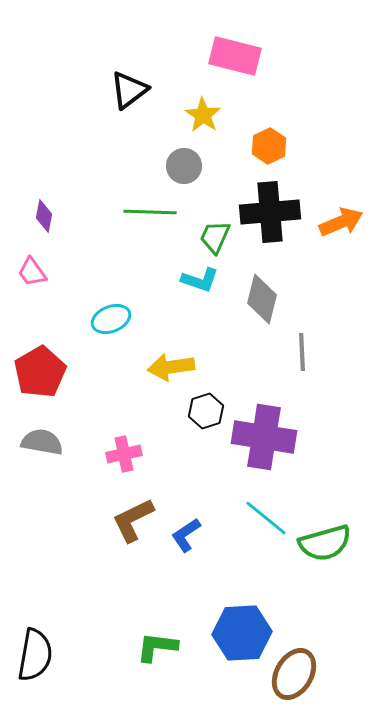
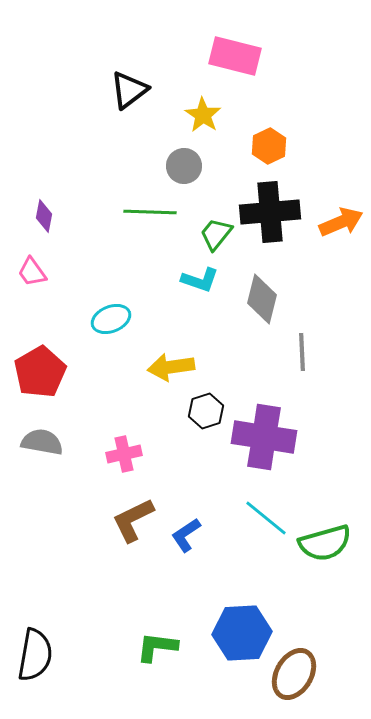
green trapezoid: moved 1 px right, 3 px up; rotated 15 degrees clockwise
